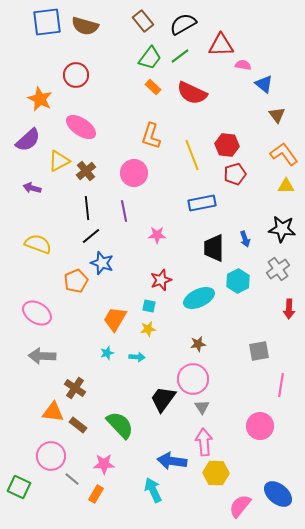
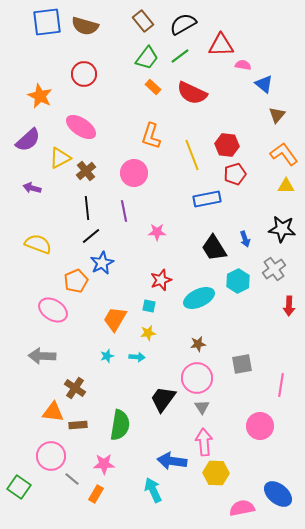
green trapezoid at (150, 58): moved 3 px left
red circle at (76, 75): moved 8 px right, 1 px up
orange star at (40, 99): moved 3 px up
brown triangle at (277, 115): rotated 18 degrees clockwise
yellow triangle at (59, 161): moved 1 px right, 3 px up
blue rectangle at (202, 203): moved 5 px right, 4 px up
pink star at (157, 235): moved 3 px up
black trapezoid at (214, 248): rotated 32 degrees counterclockwise
blue star at (102, 263): rotated 25 degrees clockwise
gray cross at (278, 269): moved 4 px left
red arrow at (289, 309): moved 3 px up
pink ellipse at (37, 313): moved 16 px right, 3 px up
yellow star at (148, 329): moved 4 px down
gray square at (259, 351): moved 17 px left, 13 px down
cyan star at (107, 353): moved 3 px down
pink circle at (193, 379): moved 4 px right, 1 px up
brown rectangle at (78, 425): rotated 42 degrees counterclockwise
green semicircle at (120, 425): rotated 52 degrees clockwise
green square at (19, 487): rotated 10 degrees clockwise
pink semicircle at (240, 506): moved 2 px right, 2 px down; rotated 40 degrees clockwise
